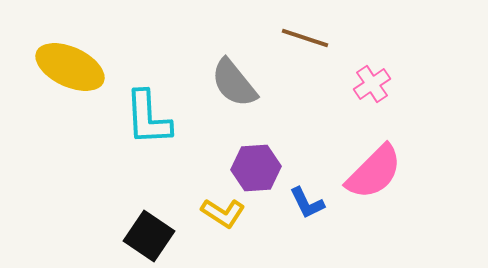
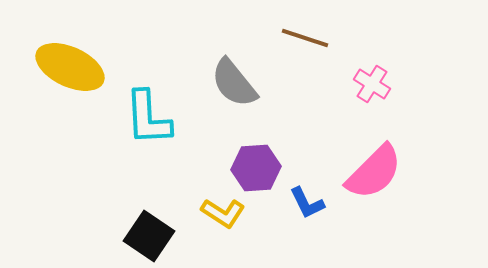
pink cross: rotated 24 degrees counterclockwise
